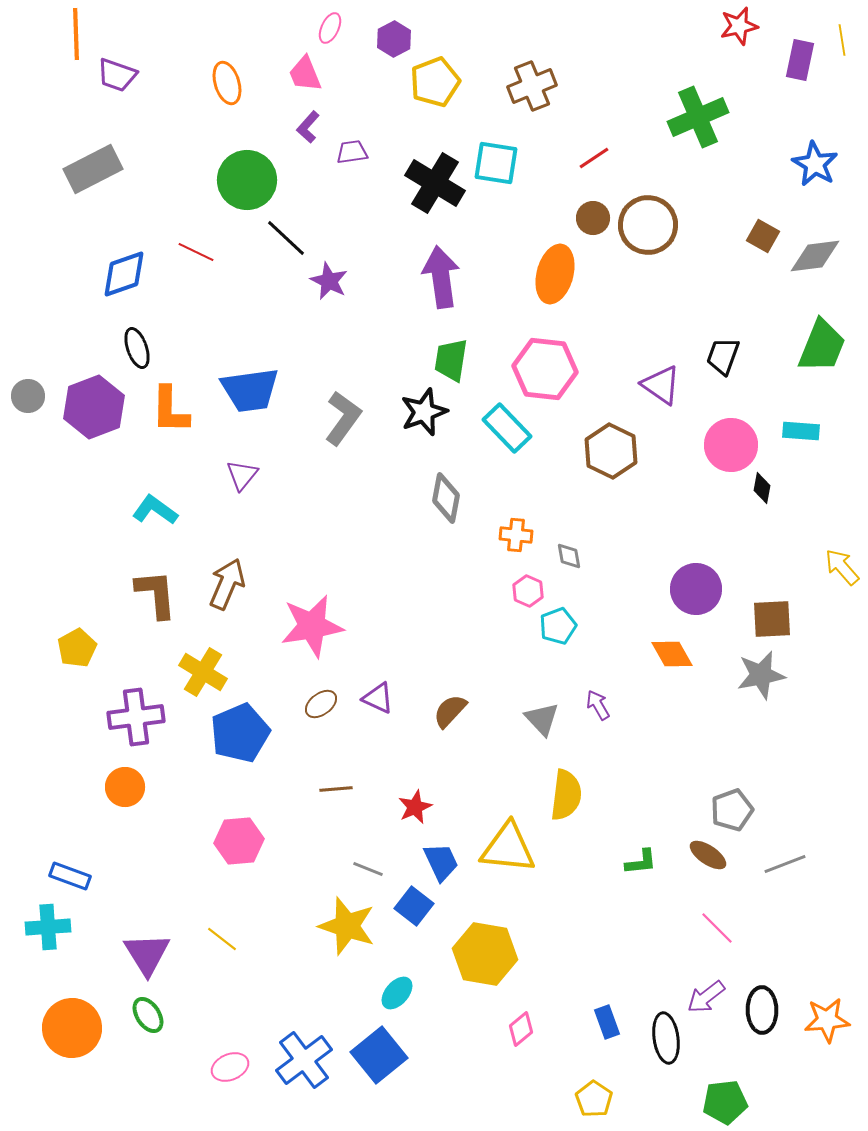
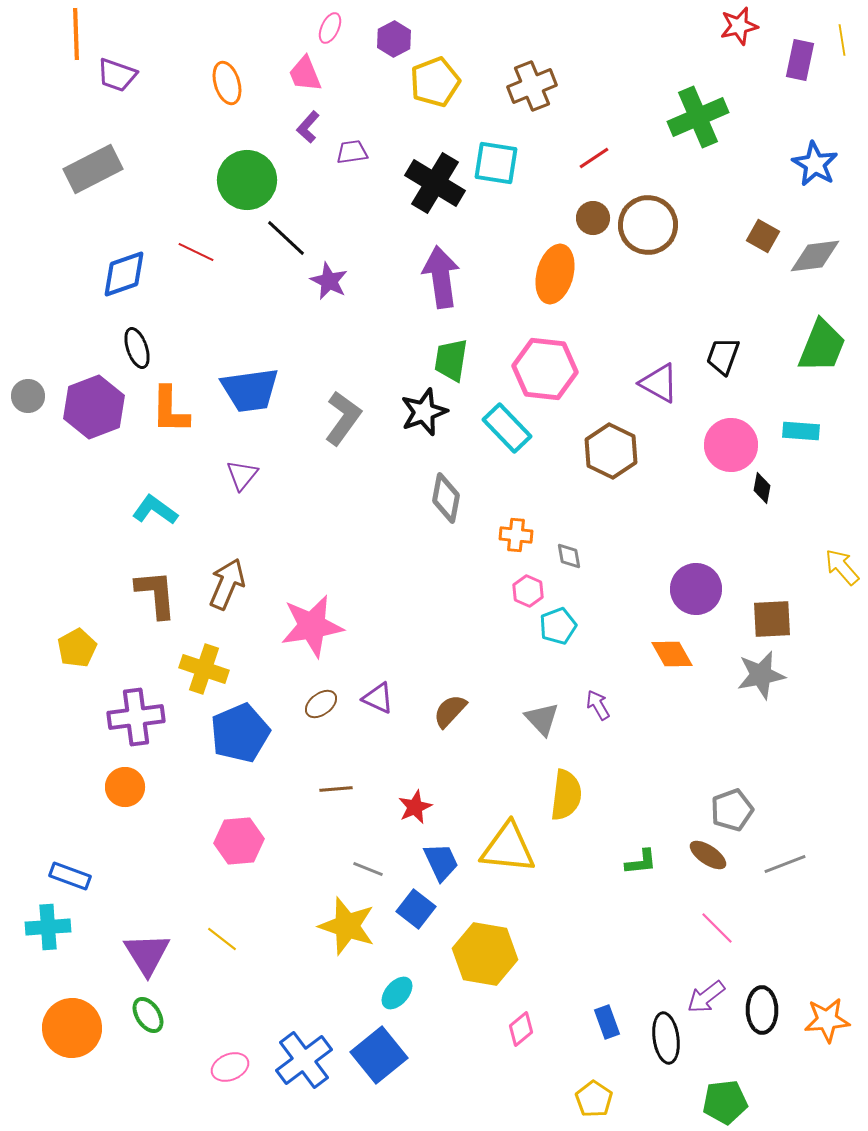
purple triangle at (661, 385): moved 2 px left, 2 px up; rotated 6 degrees counterclockwise
yellow cross at (203, 672): moved 1 px right, 3 px up; rotated 12 degrees counterclockwise
blue square at (414, 906): moved 2 px right, 3 px down
